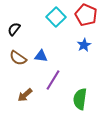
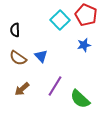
cyan square: moved 4 px right, 3 px down
black semicircle: moved 1 px right, 1 px down; rotated 40 degrees counterclockwise
blue star: rotated 16 degrees clockwise
blue triangle: rotated 40 degrees clockwise
purple line: moved 2 px right, 6 px down
brown arrow: moved 3 px left, 6 px up
green semicircle: rotated 55 degrees counterclockwise
